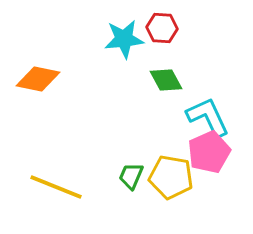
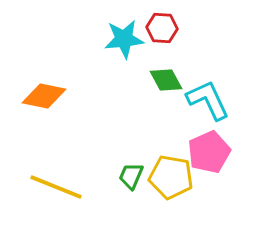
orange diamond: moved 6 px right, 17 px down
cyan L-shape: moved 17 px up
